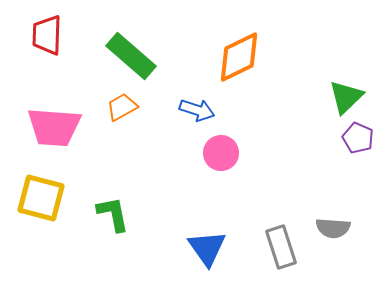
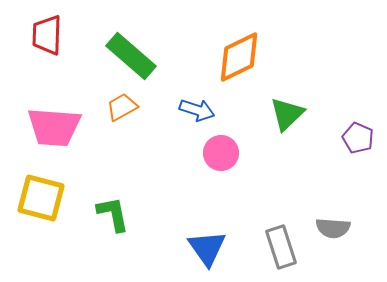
green triangle: moved 59 px left, 17 px down
